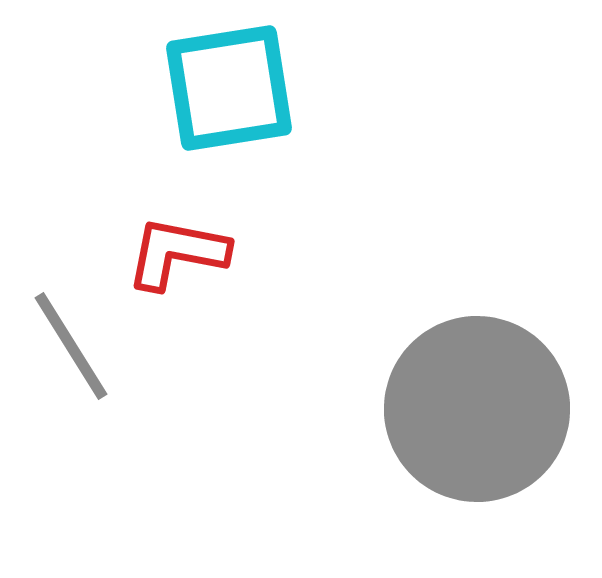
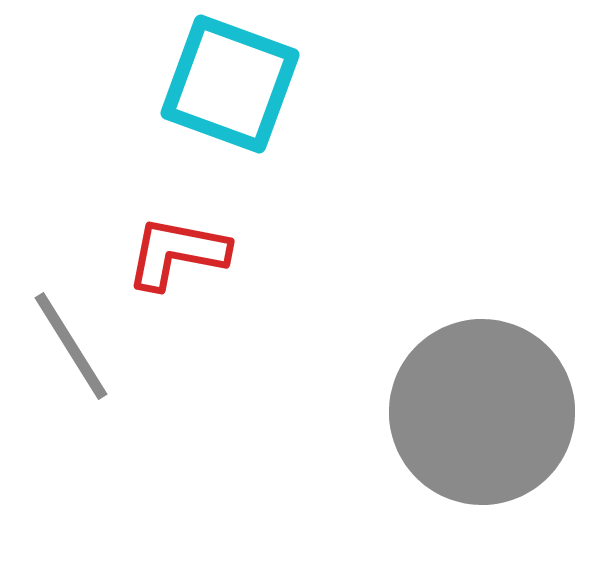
cyan square: moved 1 px right, 4 px up; rotated 29 degrees clockwise
gray circle: moved 5 px right, 3 px down
